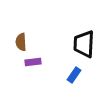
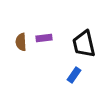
black trapezoid: rotated 16 degrees counterclockwise
purple rectangle: moved 11 px right, 24 px up
